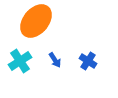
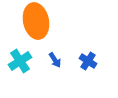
orange ellipse: rotated 52 degrees counterclockwise
